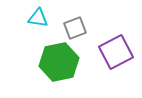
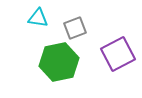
purple square: moved 2 px right, 2 px down
